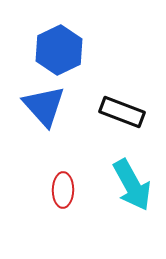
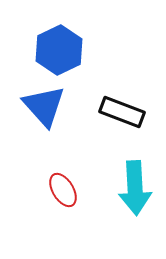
cyan arrow: moved 3 px right, 3 px down; rotated 26 degrees clockwise
red ellipse: rotated 32 degrees counterclockwise
